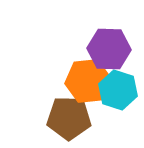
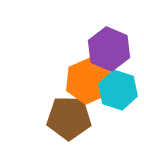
purple hexagon: rotated 21 degrees clockwise
orange hexagon: rotated 18 degrees counterclockwise
